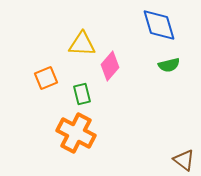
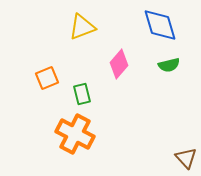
blue diamond: moved 1 px right
yellow triangle: moved 17 px up; rotated 24 degrees counterclockwise
pink diamond: moved 9 px right, 2 px up
orange square: moved 1 px right
orange cross: moved 1 px left, 1 px down
brown triangle: moved 2 px right, 2 px up; rotated 10 degrees clockwise
